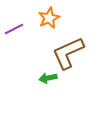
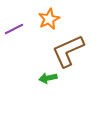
orange star: moved 1 px down
brown L-shape: moved 2 px up
